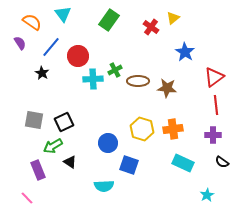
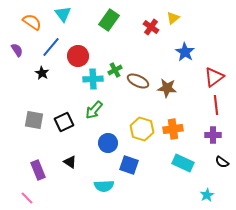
purple semicircle: moved 3 px left, 7 px down
brown ellipse: rotated 25 degrees clockwise
green arrow: moved 41 px right, 36 px up; rotated 18 degrees counterclockwise
